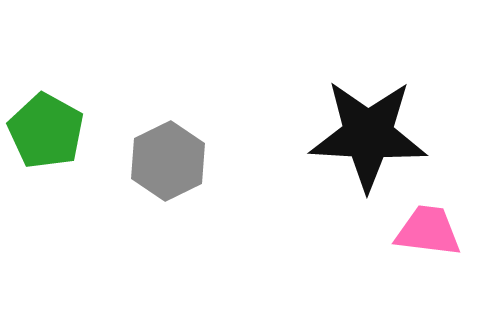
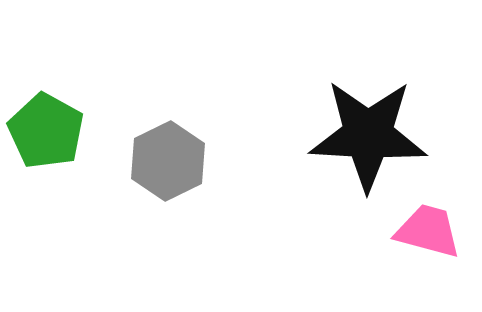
pink trapezoid: rotated 8 degrees clockwise
